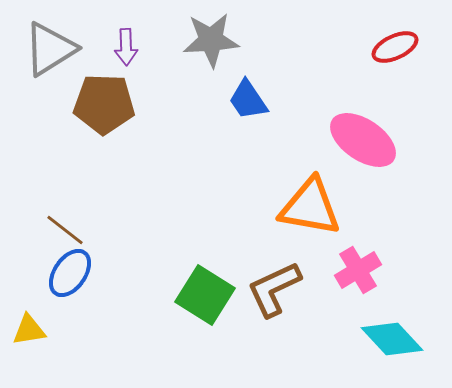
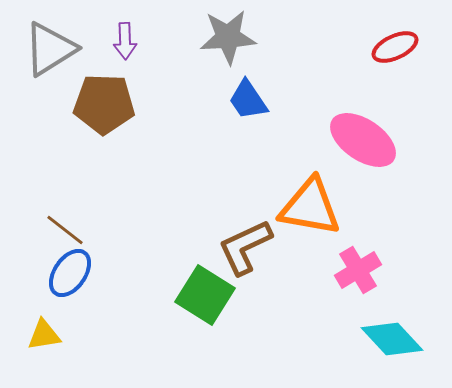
gray star: moved 17 px right, 3 px up
purple arrow: moved 1 px left, 6 px up
brown L-shape: moved 29 px left, 42 px up
yellow triangle: moved 15 px right, 5 px down
